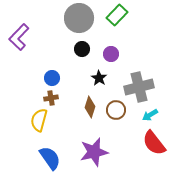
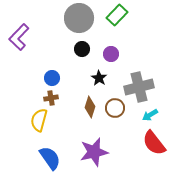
brown circle: moved 1 px left, 2 px up
